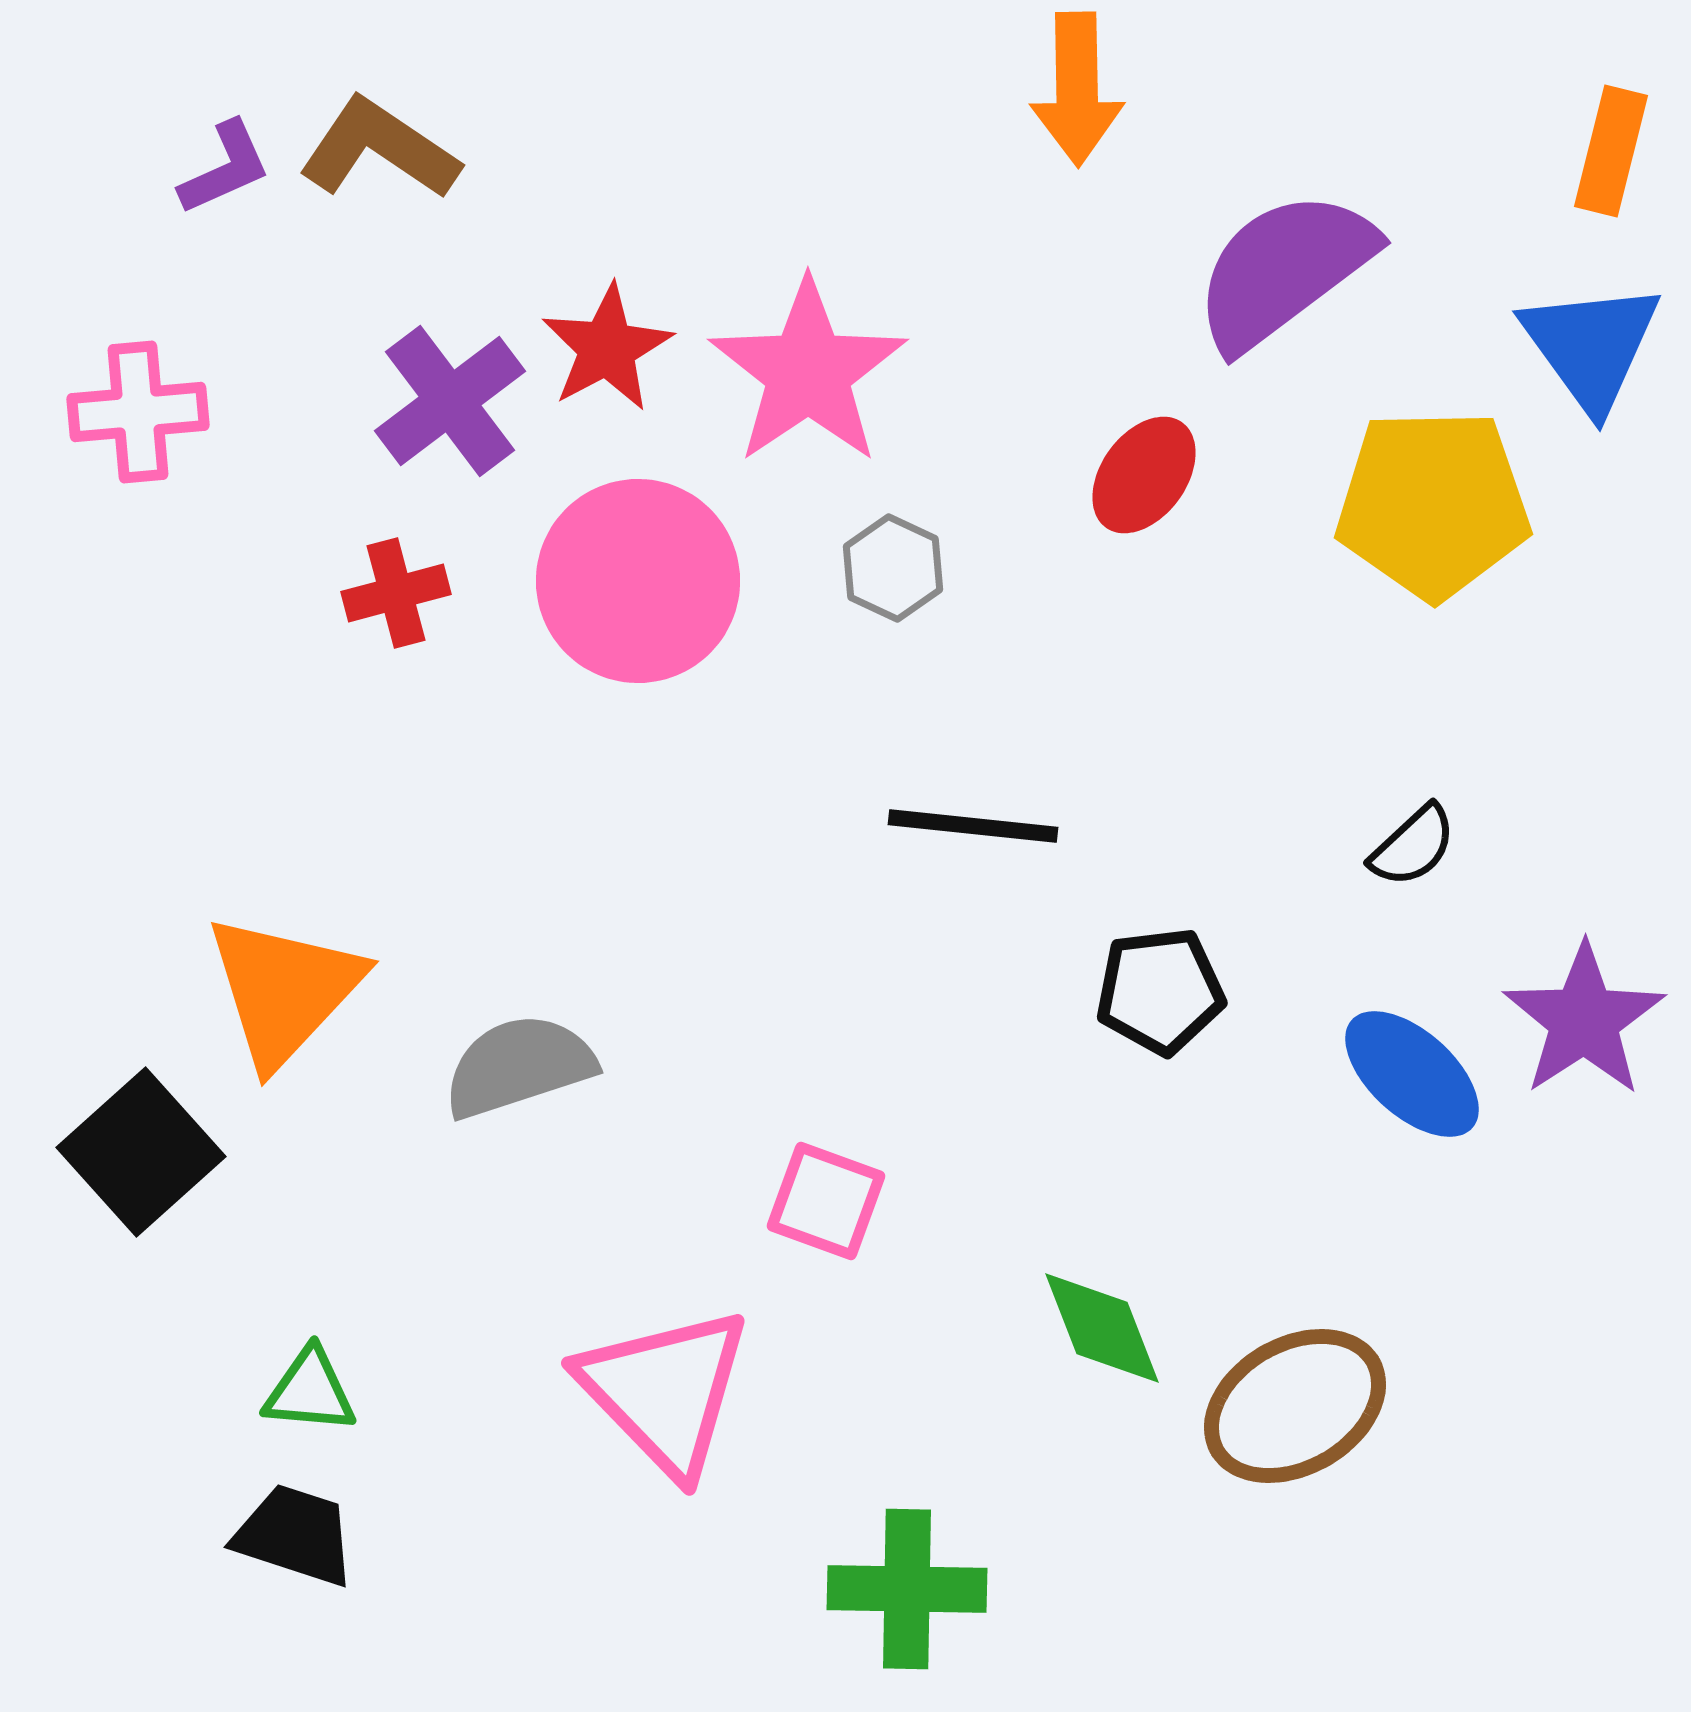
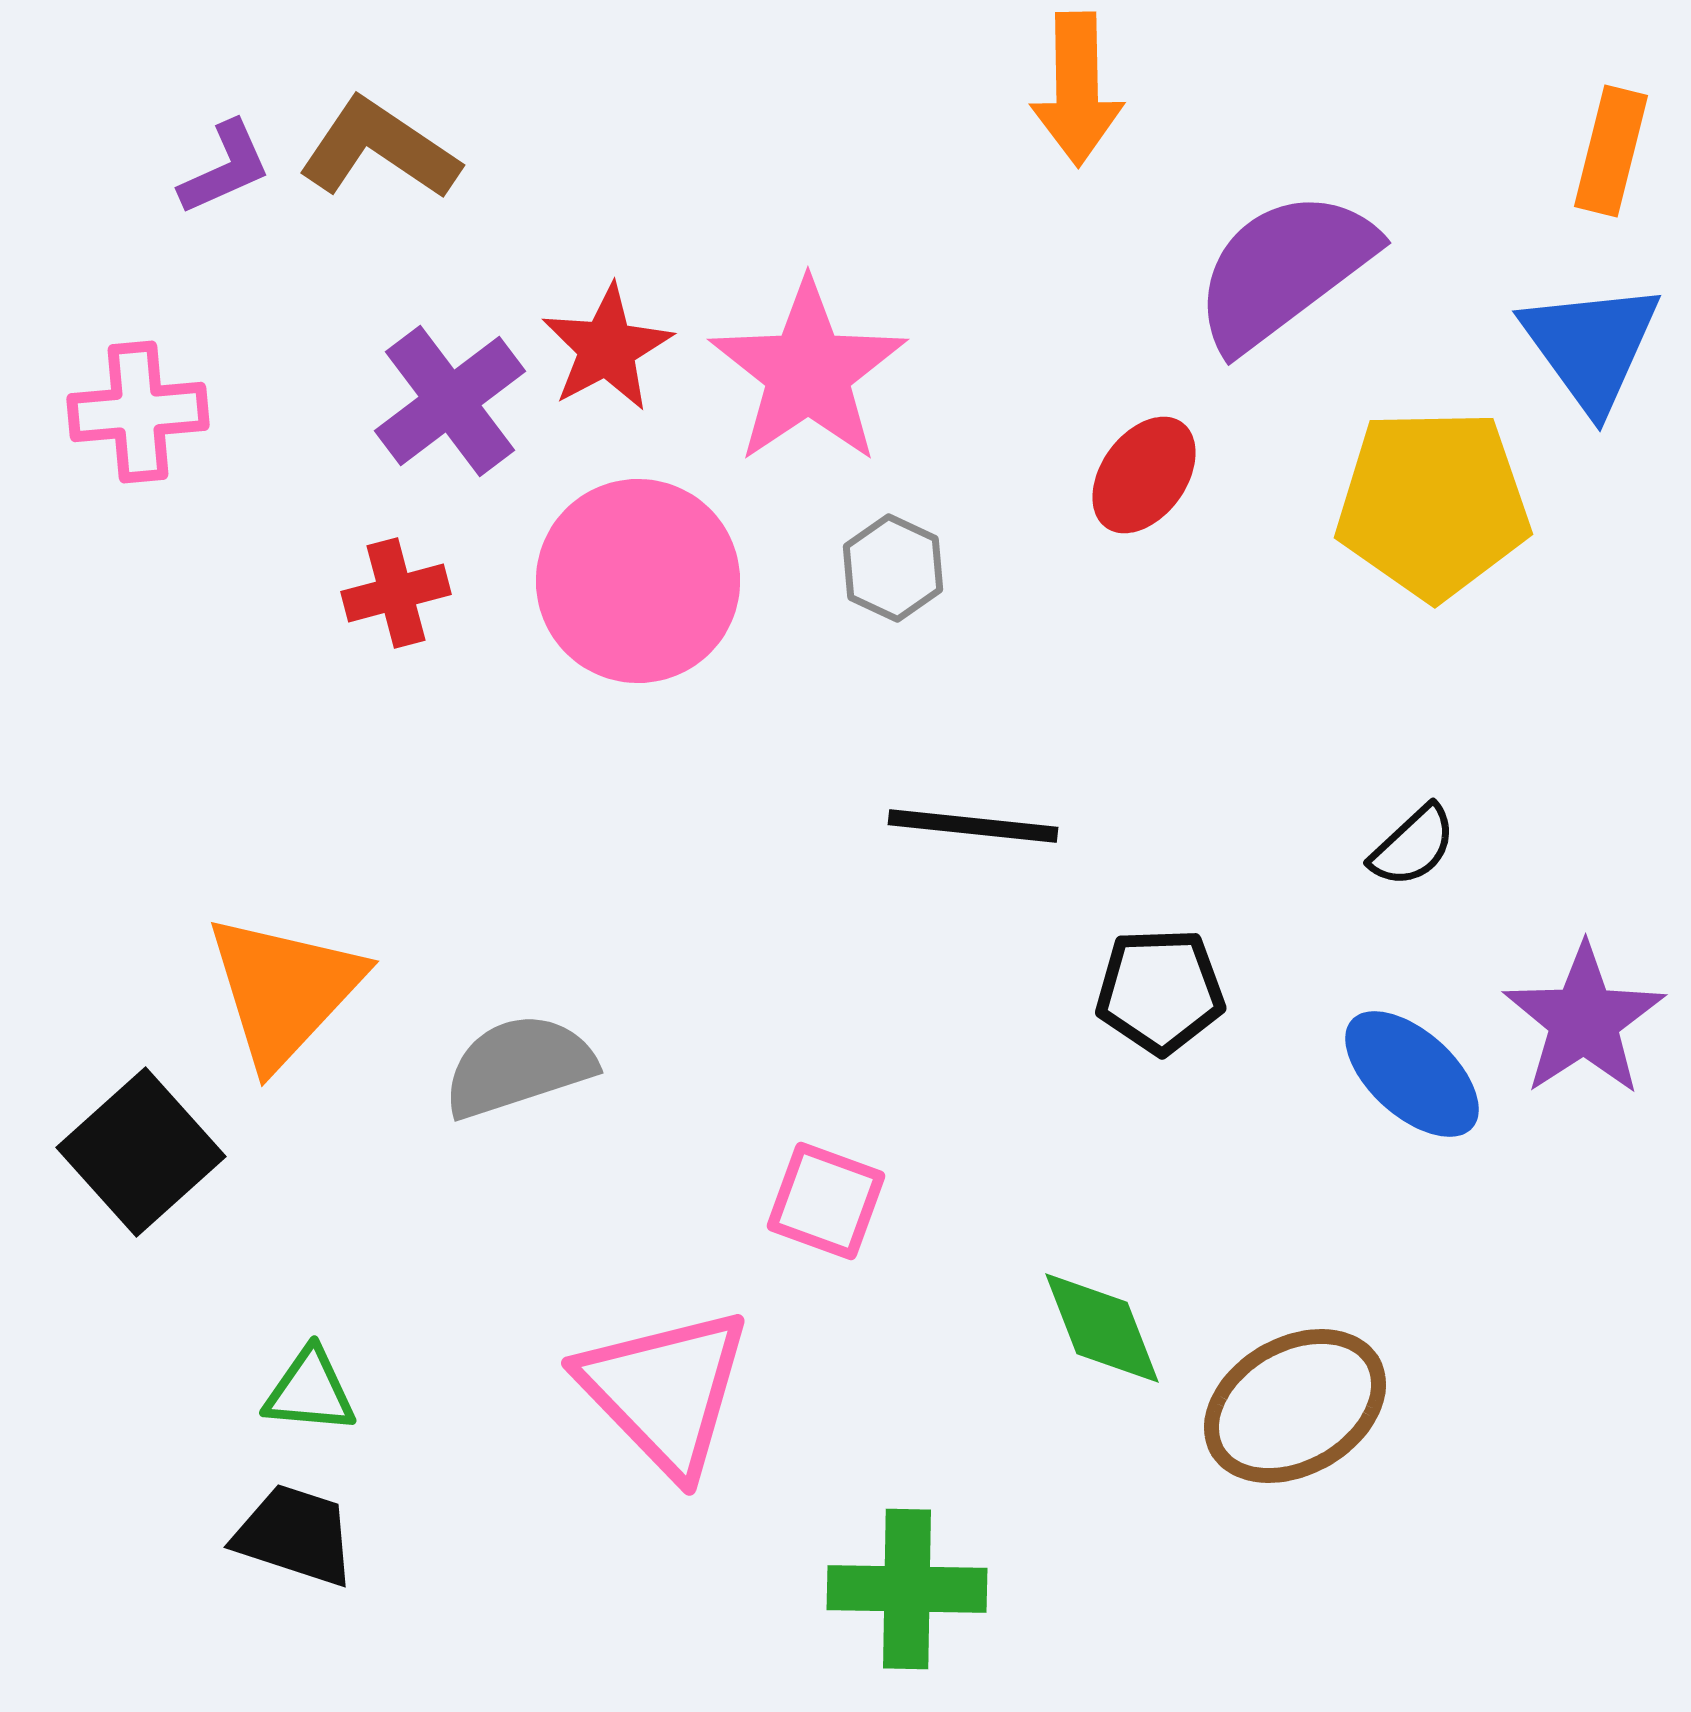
black pentagon: rotated 5 degrees clockwise
